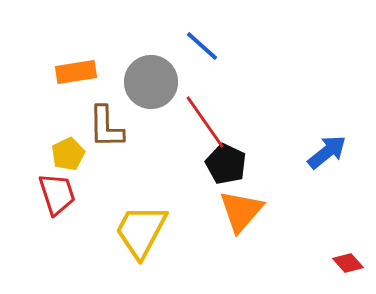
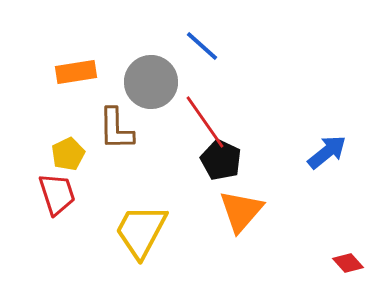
brown L-shape: moved 10 px right, 2 px down
black pentagon: moved 5 px left, 4 px up
